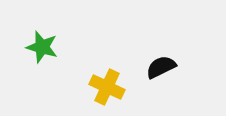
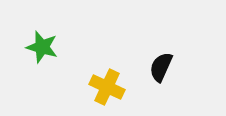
black semicircle: rotated 40 degrees counterclockwise
